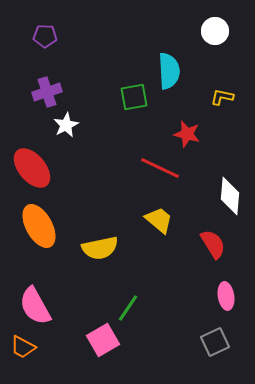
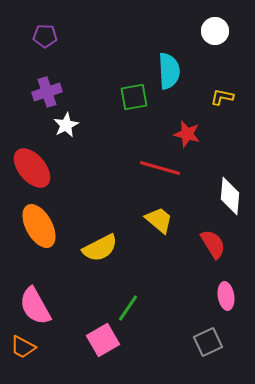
red line: rotated 9 degrees counterclockwise
yellow semicircle: rotated 15 degrees counterclockwise
gray square: moved 7 px left
